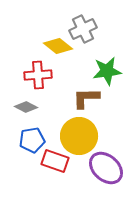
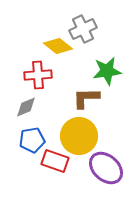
gray diamond: rotated 50 degrees counterclockwise
